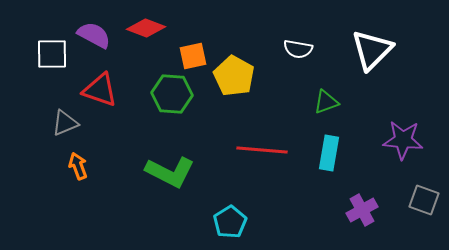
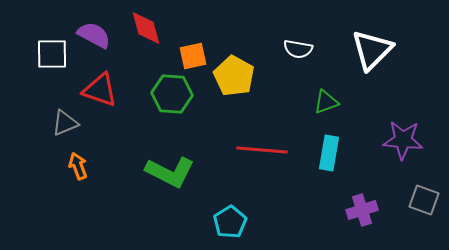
red diamond: rotated 54 degrees clockwise
purple cross: rotated 12 degrees clockwise
